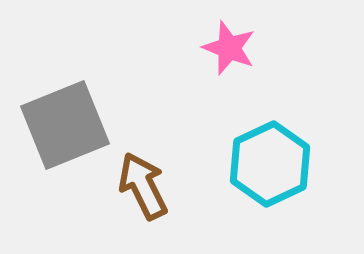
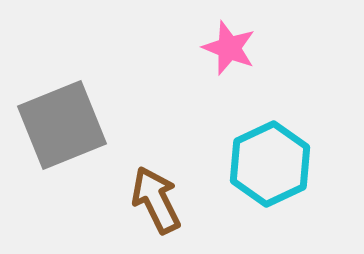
gray square: moved 3 px left
brown arrow: moved 13 px right, 14 px down
